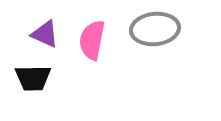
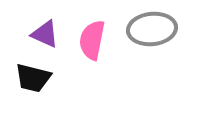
gray ellipse: moved 3 px left
black trapezoid: rotated 15 degrees clockwise
